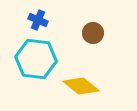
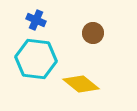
blue cross: moved 2 px left
yellow diamond: moved 2 px up
